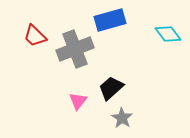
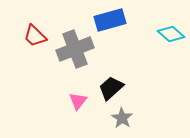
cyan diamond: moved 3 px right; rotated 12 degrees counterclockwise
